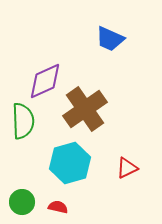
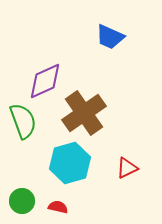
blue trapezoid: moved 2 px up
brown cross: moved 1 px left, 4 px down
green semicircle: rotated 18 degrees counterclockwise
green circle: moved 1 px up
